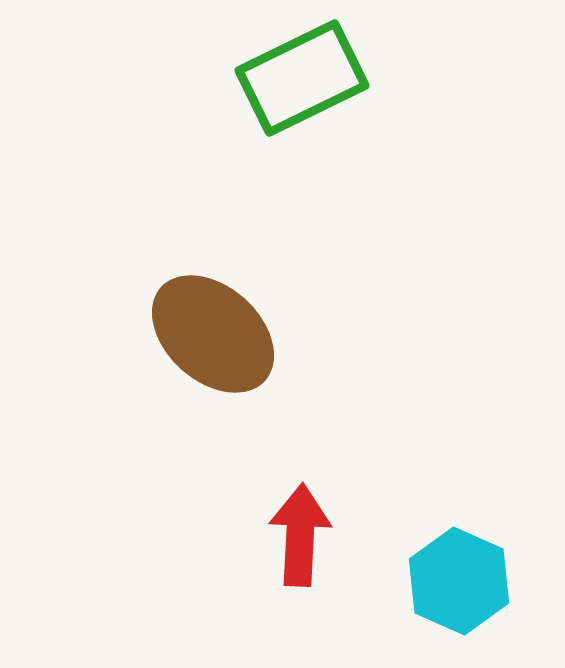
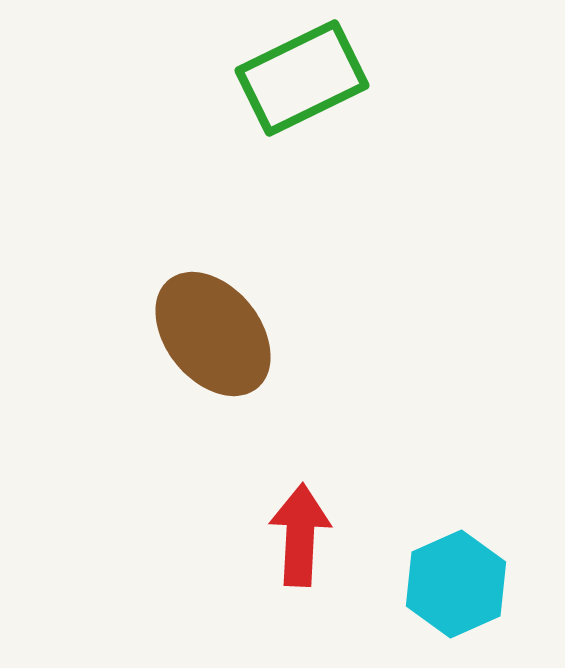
brown ellipse: rotated 9 degrees clockwise
cyan hexagon: moved 3 px left, 3 px down; rotated 12 degrees clockwise
